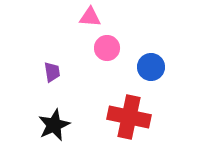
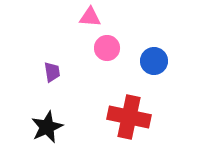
blue circle: moved 3 px right, 6 px up
black star: moved 7 px left, 2 px down
